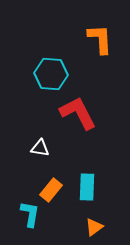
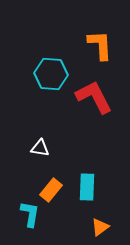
orange L-shape: moved 6 px down
red L-shape: moved 16 px right, 16 px up
orange triangle: moved 6 px right
